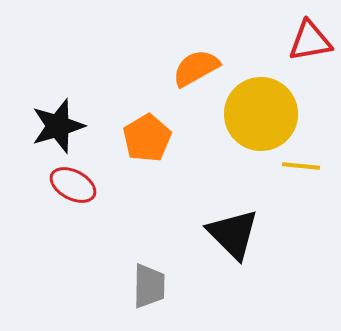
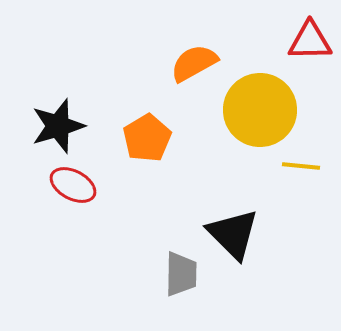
red triangle: rotated 9 degrees clockwise
orange semicircle: moved 2 px left, 5 px up
yellow circle: moved 1 px left, 4 px up
gray trapezoid: moved 32 px right, 12 px up
